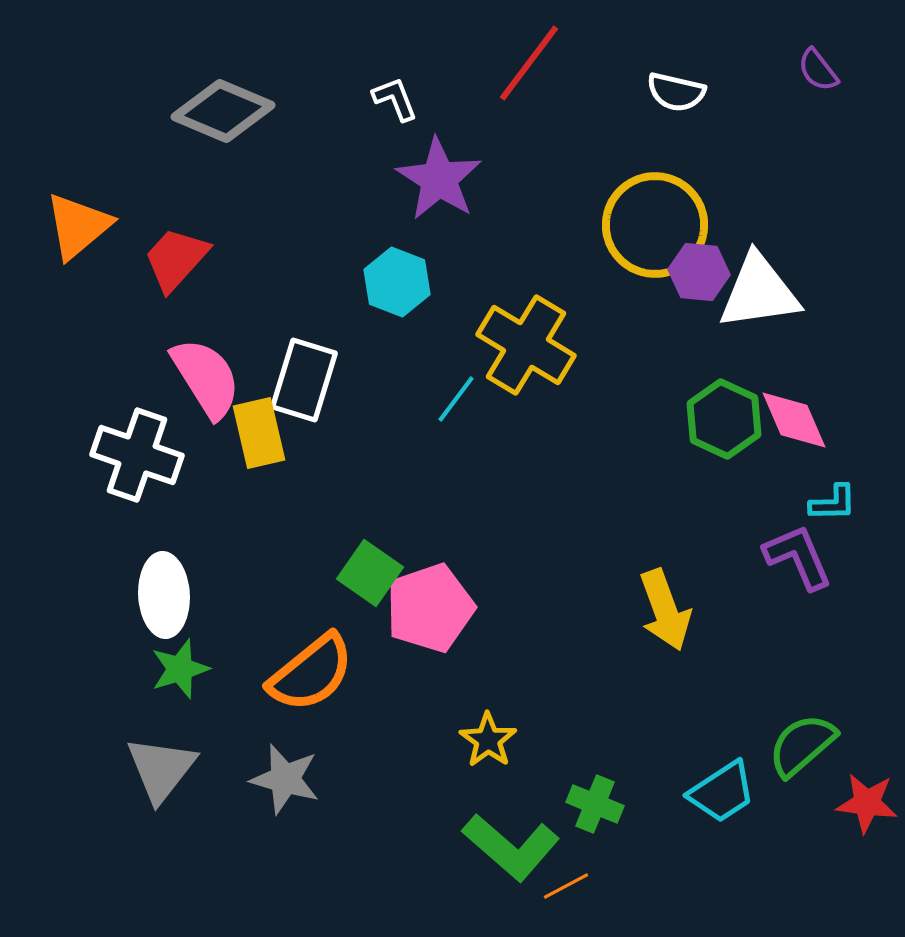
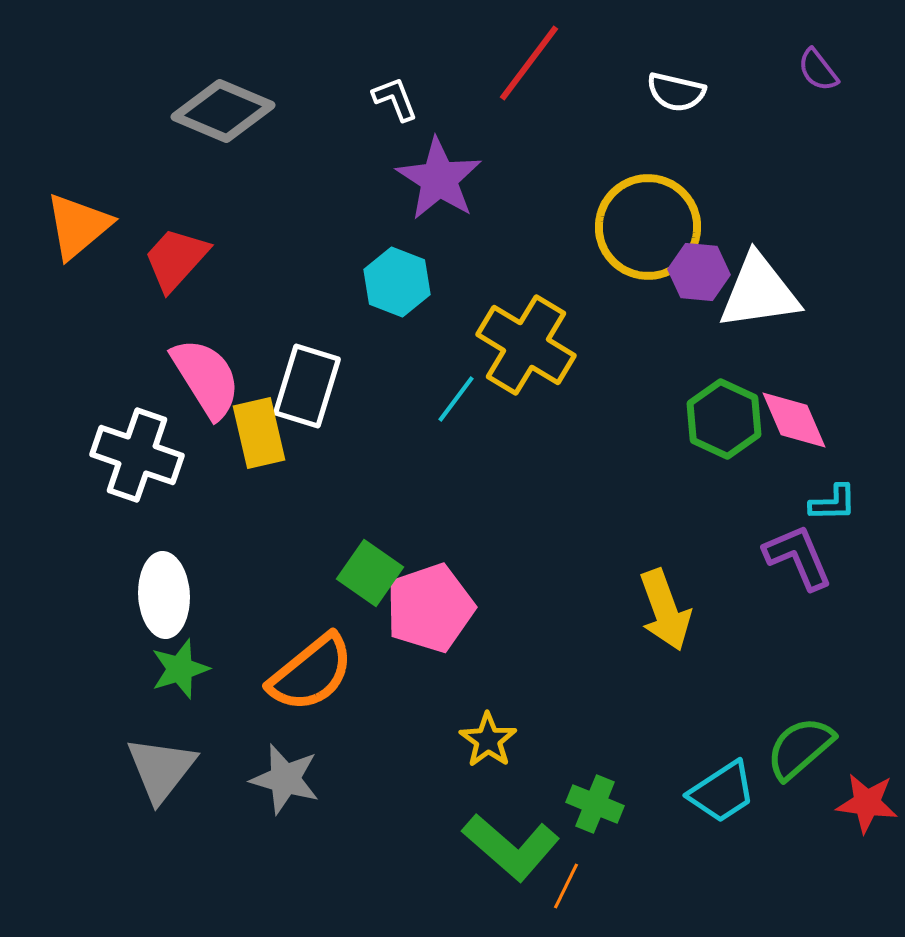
yellow circle: moved 7 px left, 2 px down
white rectangle: moved 3 px right, 6 px down
green semicircle: moved 2 px left, 3 px down
orange line: rotated 36 degrees counterclockwise
